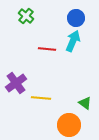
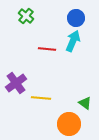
orange circle: moved 1 px up
